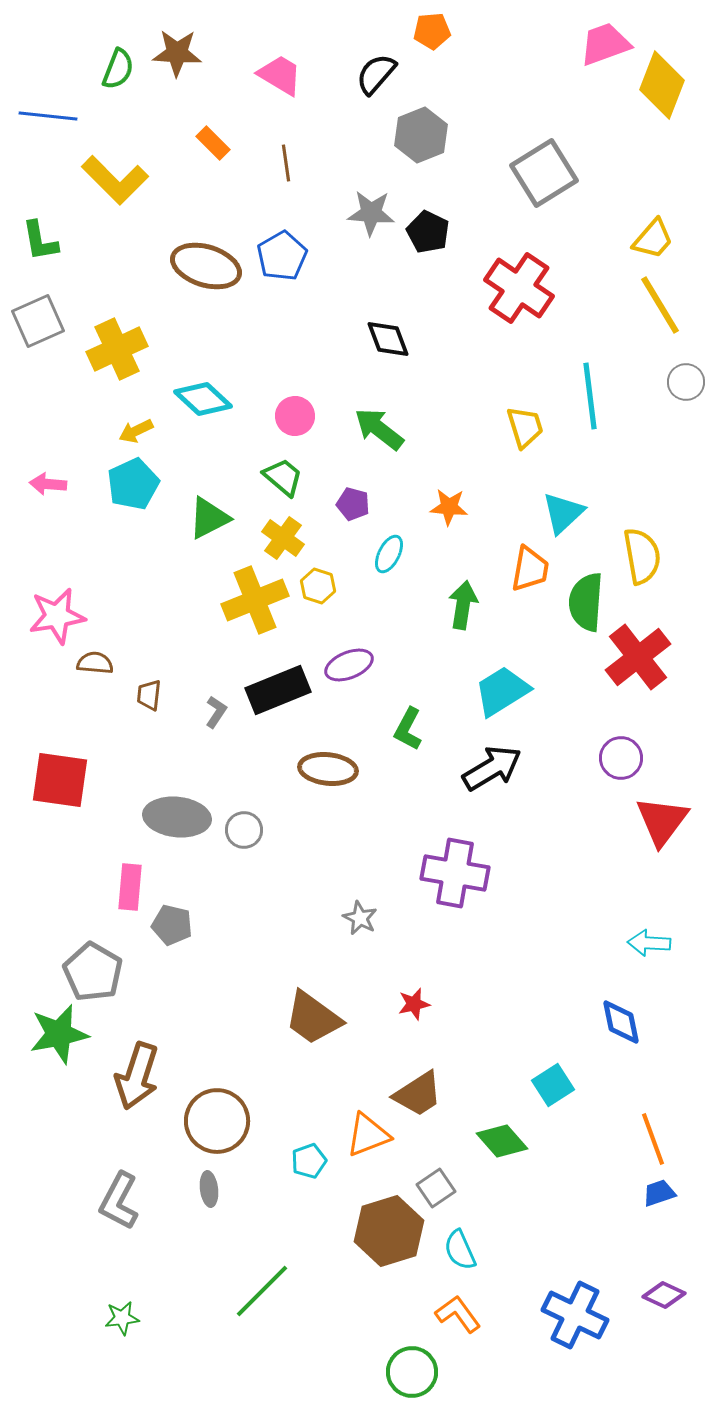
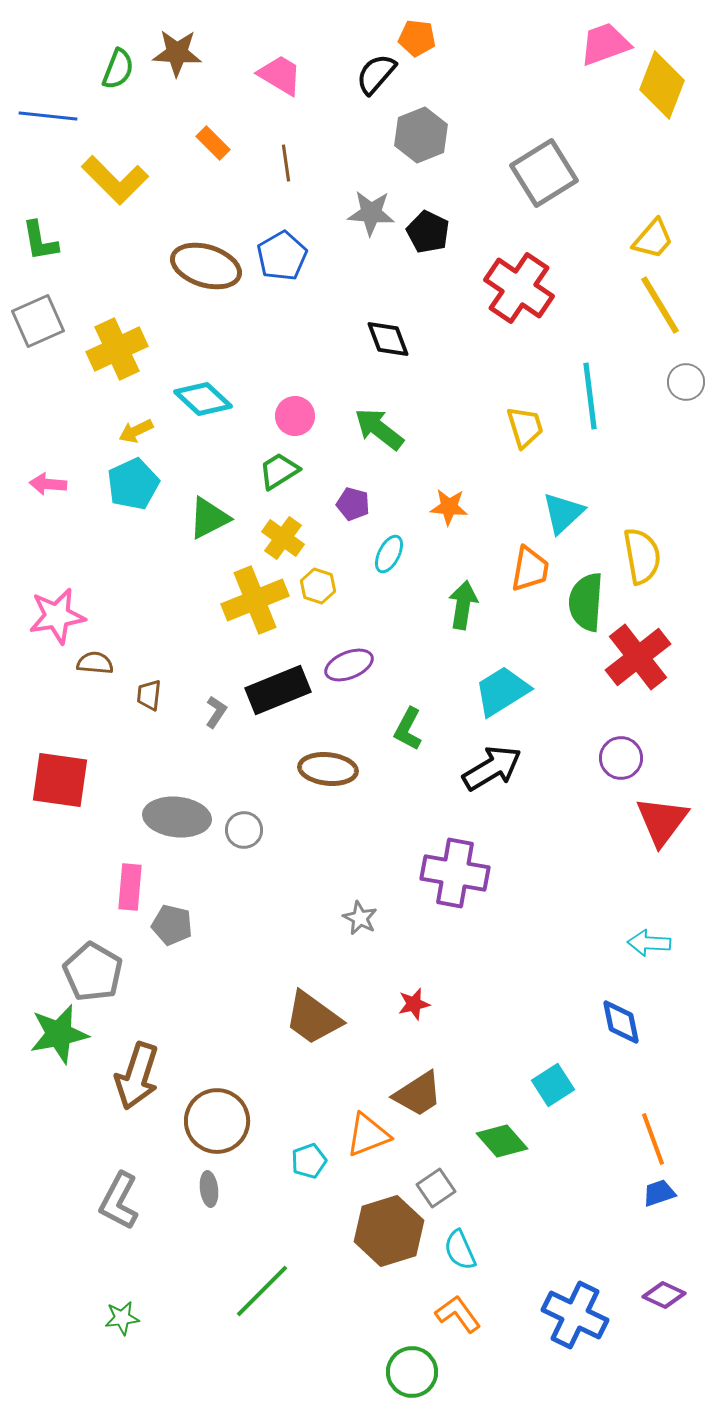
orange pentagon at (432, 31): moved 15 px left, 7 px down; rotated 12 degrees clockwise
green trapezoid at (283, 477): moved 4 px left, 6 px up; rotated 72 degrees counterclockwise
